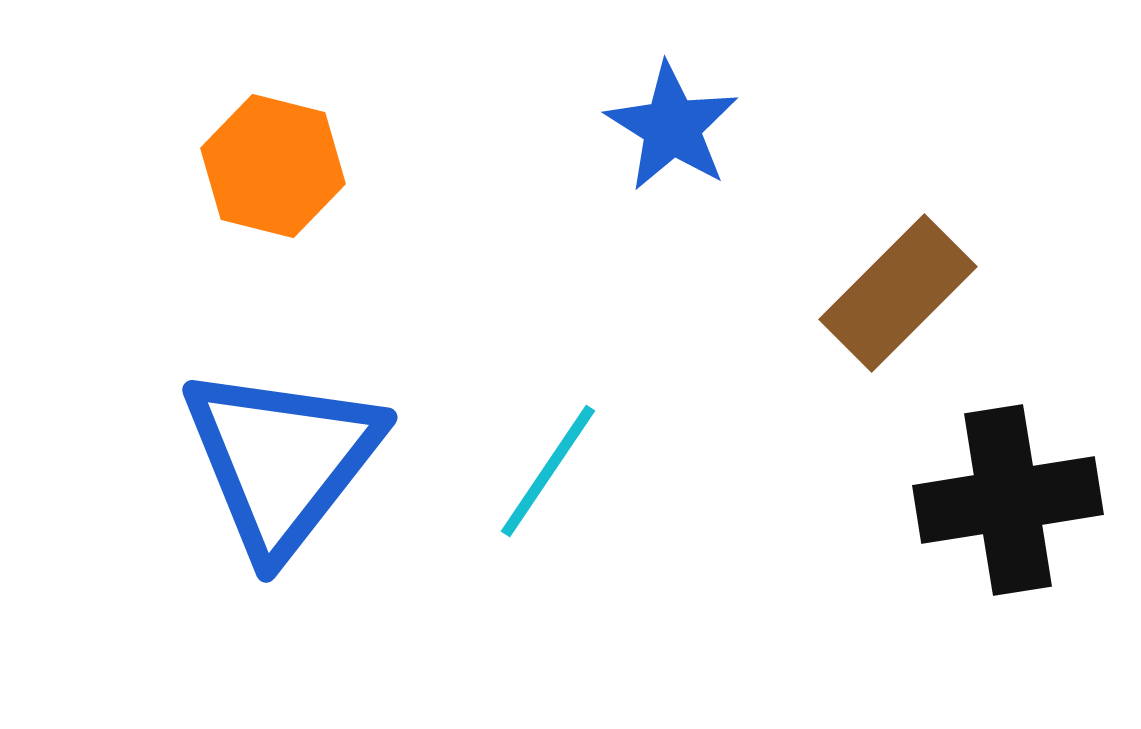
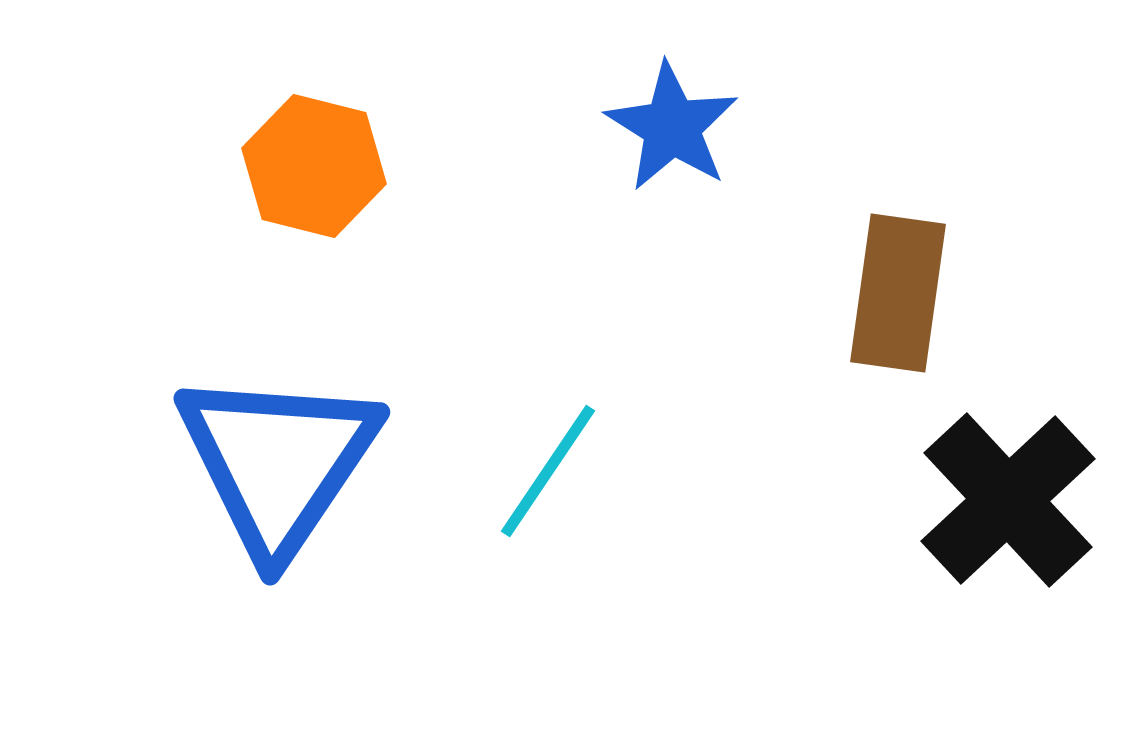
orange hexagon: moved 41 px right
brown rectangle: rotated 37 degrees counterclockwise
blue triangle: moved 4 px left, 2 px down; rotated 4 degrees counterclockwise
black cross: rotated 34 degrees counterclockwise
